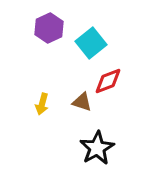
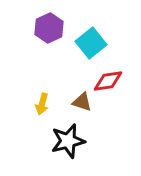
red diamond: rotated 12 degrees clockwise
black star: moved 29 px left, 7 px up; rotated 16 degrees clockwise
